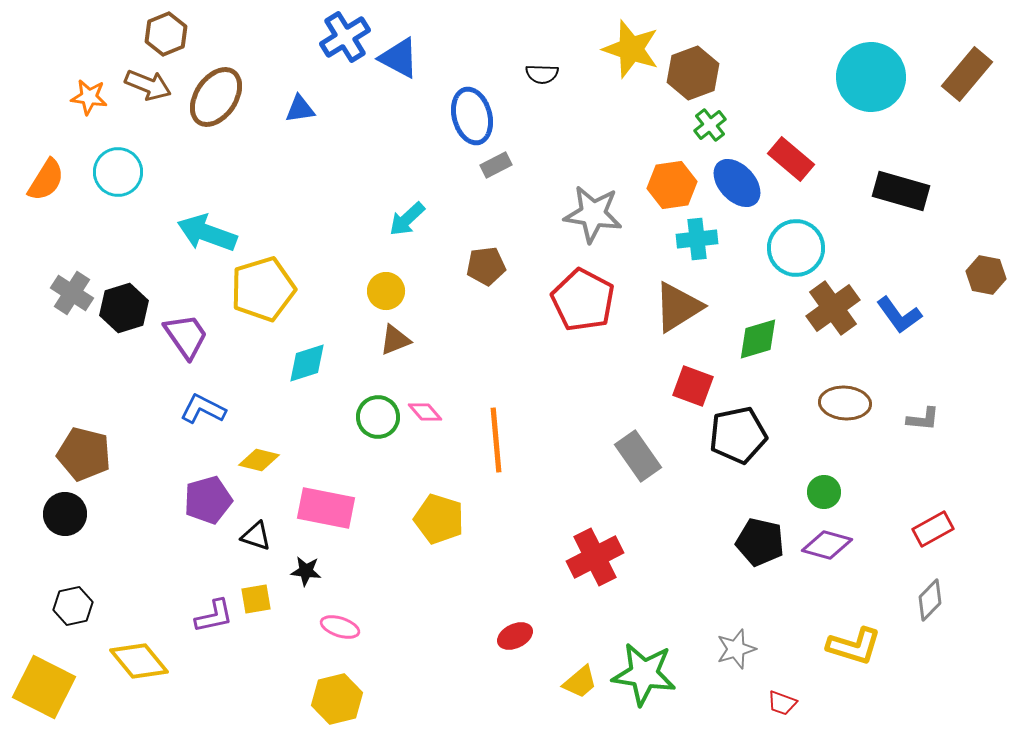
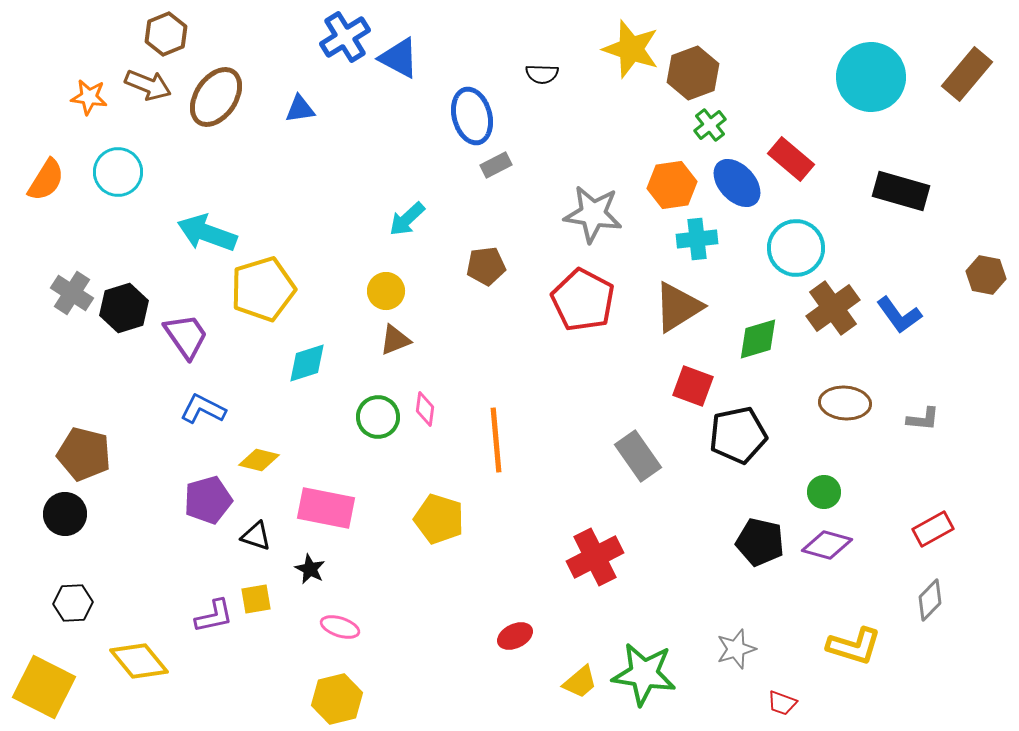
pink diamond at (425, 412): moved 3 px up; rotated 48 degrees clockwise
black star at (306, 571): moved 4 px right, 2 px up; rotated 20 degrees clockwise
black hexagon at (73, 606): moved 3 px up; rotated 9 degrees clockwise
